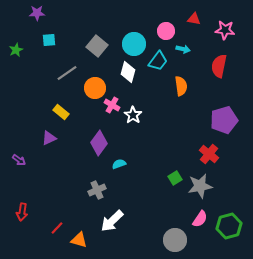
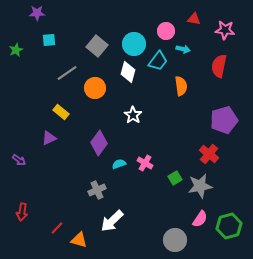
pink cross: moved 33 px right, 58 px down
